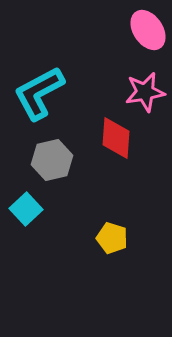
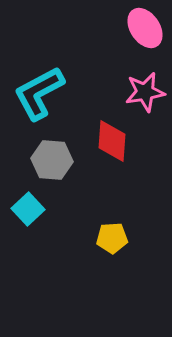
pink ellipse: moved 3 px left, 2 px up
red diamond: moved 4 px left, 3 px down
gray hexagon: rotated 18 degrees clockwise
cyan square: moved 2 px right
yellow pentagon: rotated 20 degrees counterclockwise
